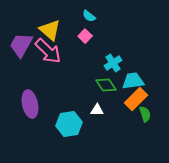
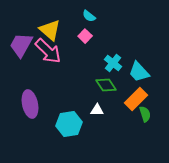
cyan cross: rotated 18 degrees counterclockwise
cyan trapezoid: moved 6 px right, 9 px up; rotated 125 degrees counterclockwise
